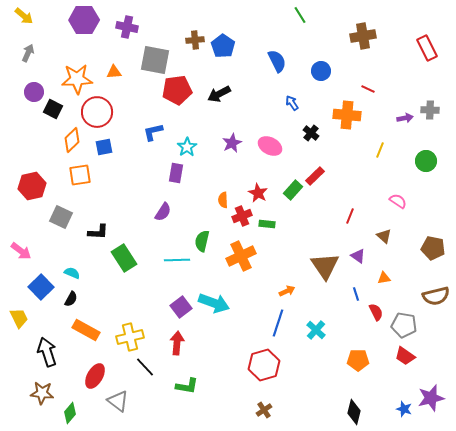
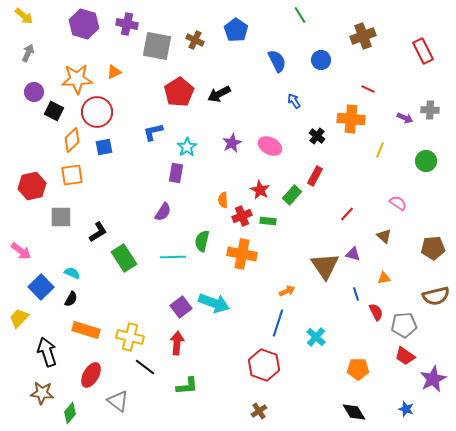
purple hexagon at (84, 20): moved 4 px down; rotated 16 degrees clockwise
purple cross at (127, 27): moved 3 px up
brown cross at (363, 36): rotated 10 degrees counterclockwise
brown cross at (195, 40): rotated 30 degrees clockwise
blue pentagon at (223, 46): moved 13 px right, 16 px up
red rectangle at (427, 48): moved 4 px left, 3 px down
gray square at (155, 60): moved 2 px right, 14 px up
blue circle at (321, 71): moved 11 px up
orange triangle at (114, 72): rotated 21 degrees counterclockwise
red pentagon at (177, 90): moved 2 px right, 2 px down; rotated 24 degrees counterclockwise
blue arrow at (292, 103): moved 2 px right, 2 px up
black square at (53, 109): moved 1 px right, 2 px down
orange cross at (347, 115): moved 4 px right, 4 px down
purple arrow at (405, 118): rotated 35 degrees clockwise
black cross at (311, 133): moved 6 px right, 3 px down
orange square at (80, 175): moved 8 px left
red rectangle at (315, 176): rotated 18 degrees counterclockwise
green rectangle at (293, 190): moved 1 px left, 5 px down
red star at (258, 193): moved 2 px right, 3 px up
pink semicircle at (398, 201): moved 2 px down
red line at (350, 216): moved 3 px left, 2 px up; rotated 21 degrees clockwise
gray square at (61, 217): rotated 25 degrees counterclockwise
green rectangle at (267, 224): moved 1 px right, 3 px up
black L-shape at (98, 232): rotated 35 degrees counterclockwise
brown pentagon at (433, 248): rotated 15 degrees counterclockwise
orange cross at (241, 256): moved 1 px right, 2 px up; rotated 36 degrees clockwise
purple triangle at (358, 256): moved 5 px left, 2 px up; rotated 21 degrees counterclockwise
cyan line at (177, 260): moved 4 px left, 3 px up
yellow trapezoid at (19, 318): rotated 110 degrees counterclockwise
gray pentagon at (404, 325): rotated 15 degrees counterclockwise
orange rectangle at (86, 330): rotated 12 degrees counterclockwise
cyan cross at (316, 330): moved 7 px down
yellow cross at (130, 337): rotated 28 degrees clockwise
orange pentagon at (358, 360): moved 9 px down
red hexagon at (264, 365): rotated 24 degrees counterclockwise
black line at (145, 367): rotated 10 degrees counterclockwise
red ellipse at (95, 376): moved 4 px left, 1 px up
green L-shape at (187, 386): rotated 15 degrees counterclockwise
purple star at (431, 398): moved 2 px right, 19 px up; rotated 12 degrees counterclockwise
blue star at (404, 409): moved 2 px right
brown cross at (264, 410): moved 5 px left, 1 px down
black diamond at (354, 412): rotated 45 degrees counterclockwise
